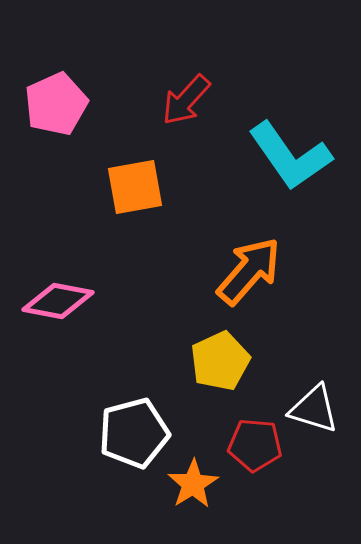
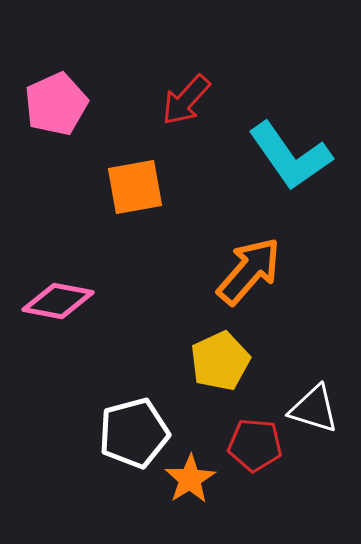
orange star: moved 3 px left, 5 px up
